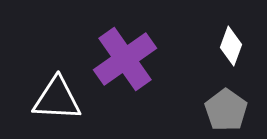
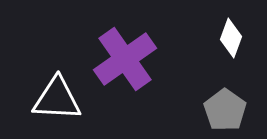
white diamond: moved 8 px up
gray pentagon: moved 1 px left
